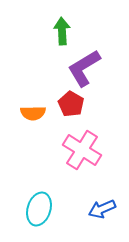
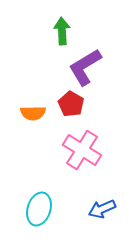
purple L-shape: moved 1 px right, 1 px up
